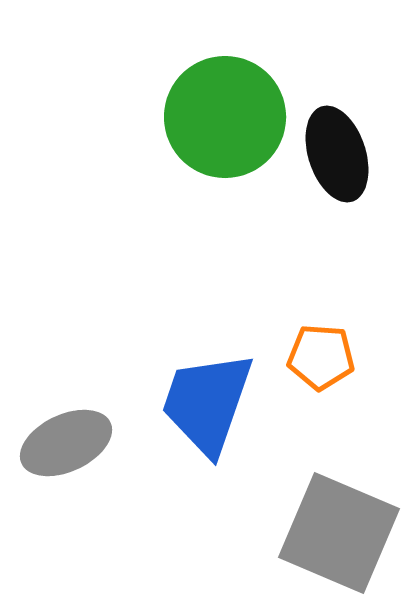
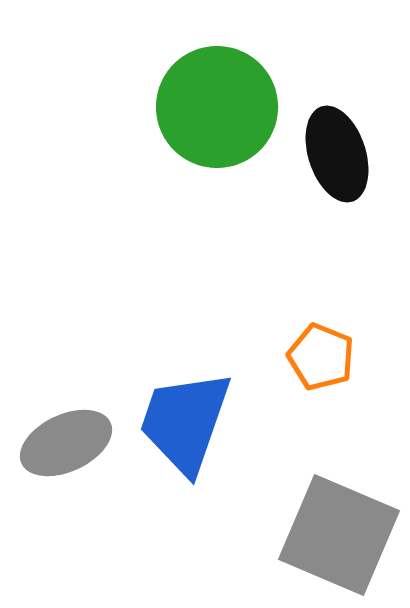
green circle: moved 8 px left, 10 px up
orange pentagon: rotated 18 degrees clockwise
blue trapezoid: moved 22 px left, 19 px down
gray square: moved 2 px down
